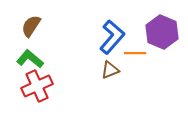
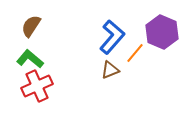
orange line: rotated 50 degrees counterclockwise
